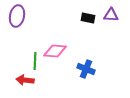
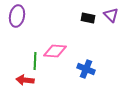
purple triangle: rotated 42 degrees clockwise
